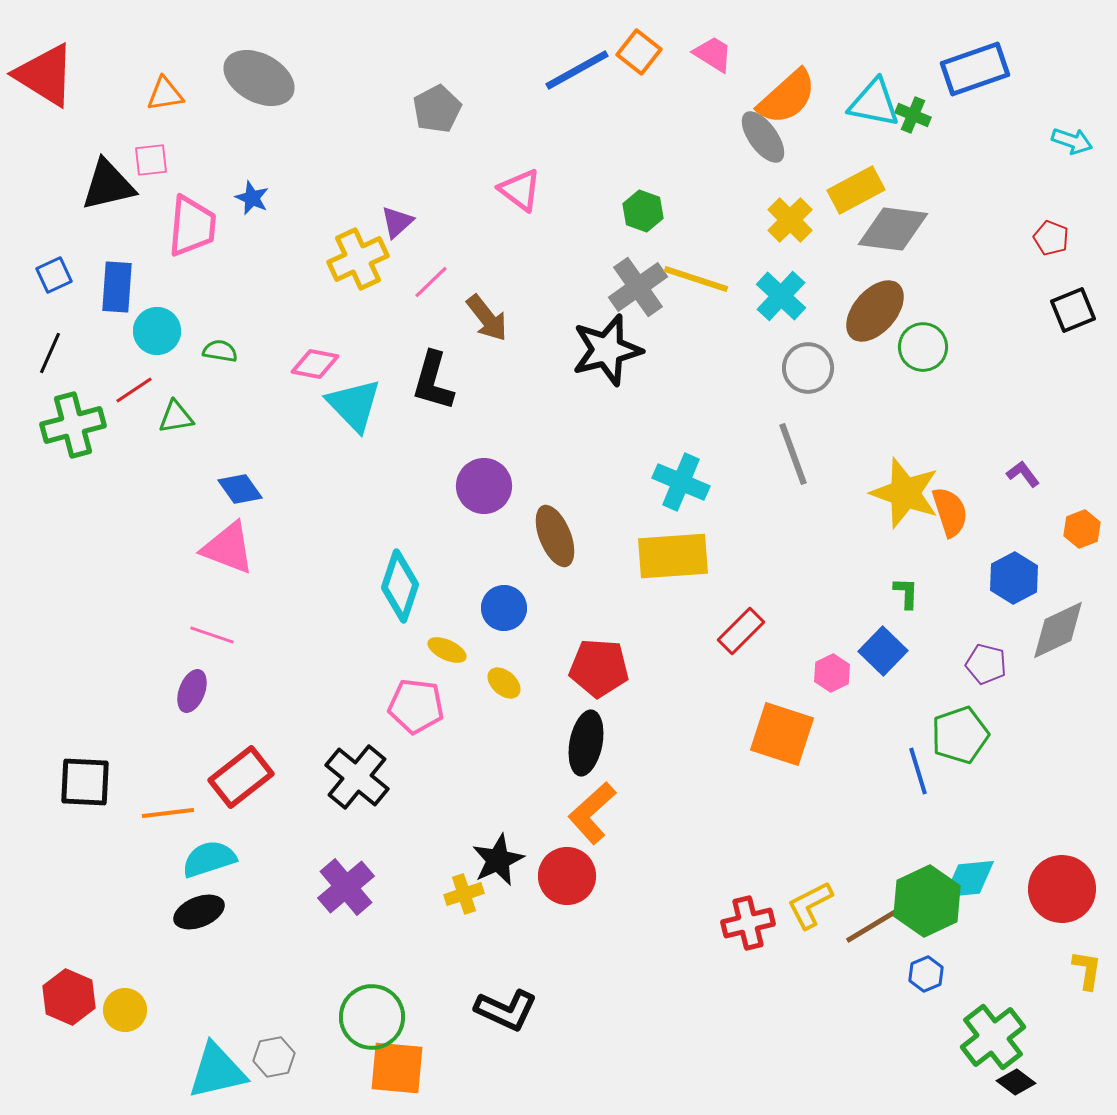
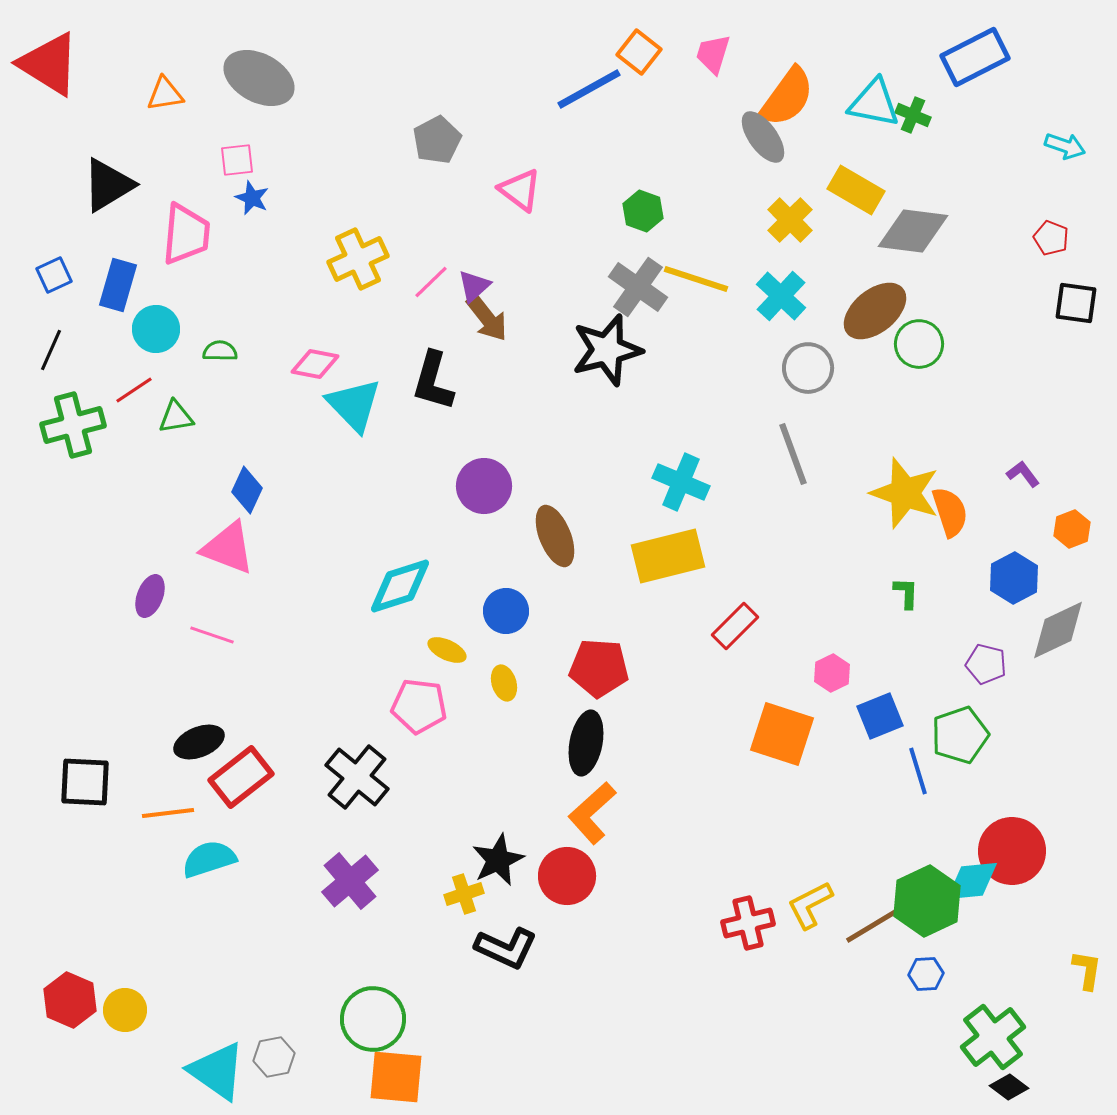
pink trapezoid at (713, 54): rotated 105 degrees counterclockwise
blue rectangle at (975, 69): moved 12 px up; rotated 8 degrees counterclockwise
blue line at (577, 70): moved 12 px right, 19 px down
red triangle at (45, 75): moved 4 px right, 11 px up
orange semicircle at (787, 97): rotated 12 degrees counterclockwise
gray pentagon at (437, 109): moved 31 px down
cyan arrow at (1072, 141): moved 7 px left, 5 px down
pink square at (151, 160): moved 86 px right
black triangle at (108, 185): rotated 18 degrees counterclockwise
yellow rectangle at (856, 190): rotated 58 degrees clockwise
purple triangle at (397, 222): moved 77 px right, 64 px down
pink trapezoid at (192, 226): moved 6 px left, 8 px down
gray diamond at (893, 229): moved 20 px right, 2 px down
blue rectangle at (117, 287): moved 1 px right, 2 px up; rotated 12 degrees clockwise
gray cross at (638, 287): rotated 20 degrees counterclockwise
black square at (1073, 310): moved 3 px right, 7 px up; rotated 30 degrees clockwise
brown ellipse at (875, 311): rotated 10 degrees clockwise
cyan circle at (157, 331): moved 1 px left, 2 px up
green circle at (923, 347): moved 4 px left, 3 px up
green semicircle at (220, 351): rotated 8 degrees counterclockwise
black line at (50, 353): moved 1 px right, 3 px up
blue diamond at (240, 489): moved 7 px right, 1 px down; rotated 60 degrees clockwise
orange hexagon at (1082, 529): moved 10 px left
yellow rectangle at (673, 556): moved 5 px left; rotated 10 degrees counterclockwise
cyan diamond at (400, 586): rotated 54 degrees clockwise
blue circle at (504, 608): moved 2 px right, 3 px down
red rectangle at (741, 631): moved 6 px left, 5 px up
blue square at (883, 651): moved 3 px left, 65 px down; rotated 24 degrees clockwise
yellow ellipse at (504, 683): rotated 32 degrees clockwise
purple ellipse at (192, 691): moved 42 px left, 95 px up
pink pentagon at (416, 706): moved 3 px right
cyan diamond at (969, 879): moved 3 px right, 2 px down
purple cross at (346, 887): moved 4 px right, 6 px up
red circle at (1062, 889): moved 50 px left, 38 px up
black ellipse at (199, 912): moved 170 px up
blue hexagon at (926, 974): rotated 20 degrees clockwise
red hexagon at (69, 997): moved 1 px right, 3 px down
black L-shape at (506, 1010): moved 62 px up
green circle at (372, 1017): moved 1 px right, 2 px down
orange square at (397, 1068): moved 1 px left, 9 px down
cyan triangle at (217, 1071): rotated 48 degrees clockwise
black diamond at (1016, 1082): moved 7 px left, 5 px down
